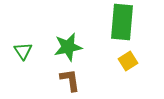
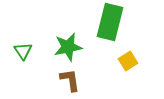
green rectangle: moved 12 px left; rotated 9 degrees clockwise
